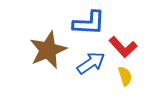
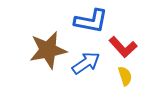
blue L-shape: moved 2 px right, 2 px up; rotated 8 degrees clockwise
brown star: rotated 12 degrees clockwise
blue arrow: moved 5 px left
